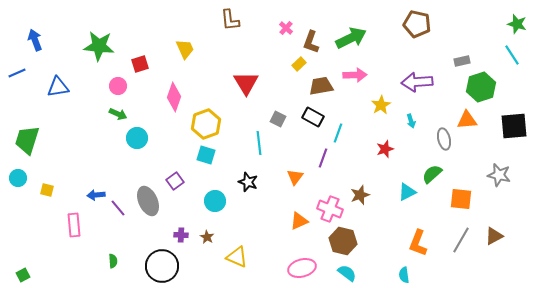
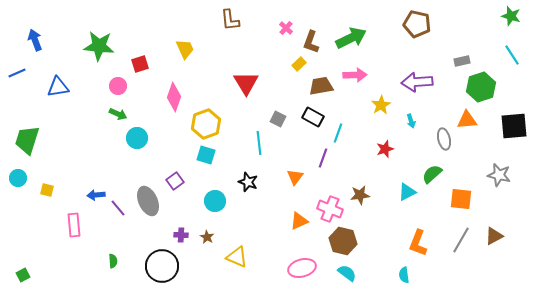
green star at (517, 24): moved 6 px left, 8 px up
brown star at (360, 195): rotated 12 degrees clockwise
